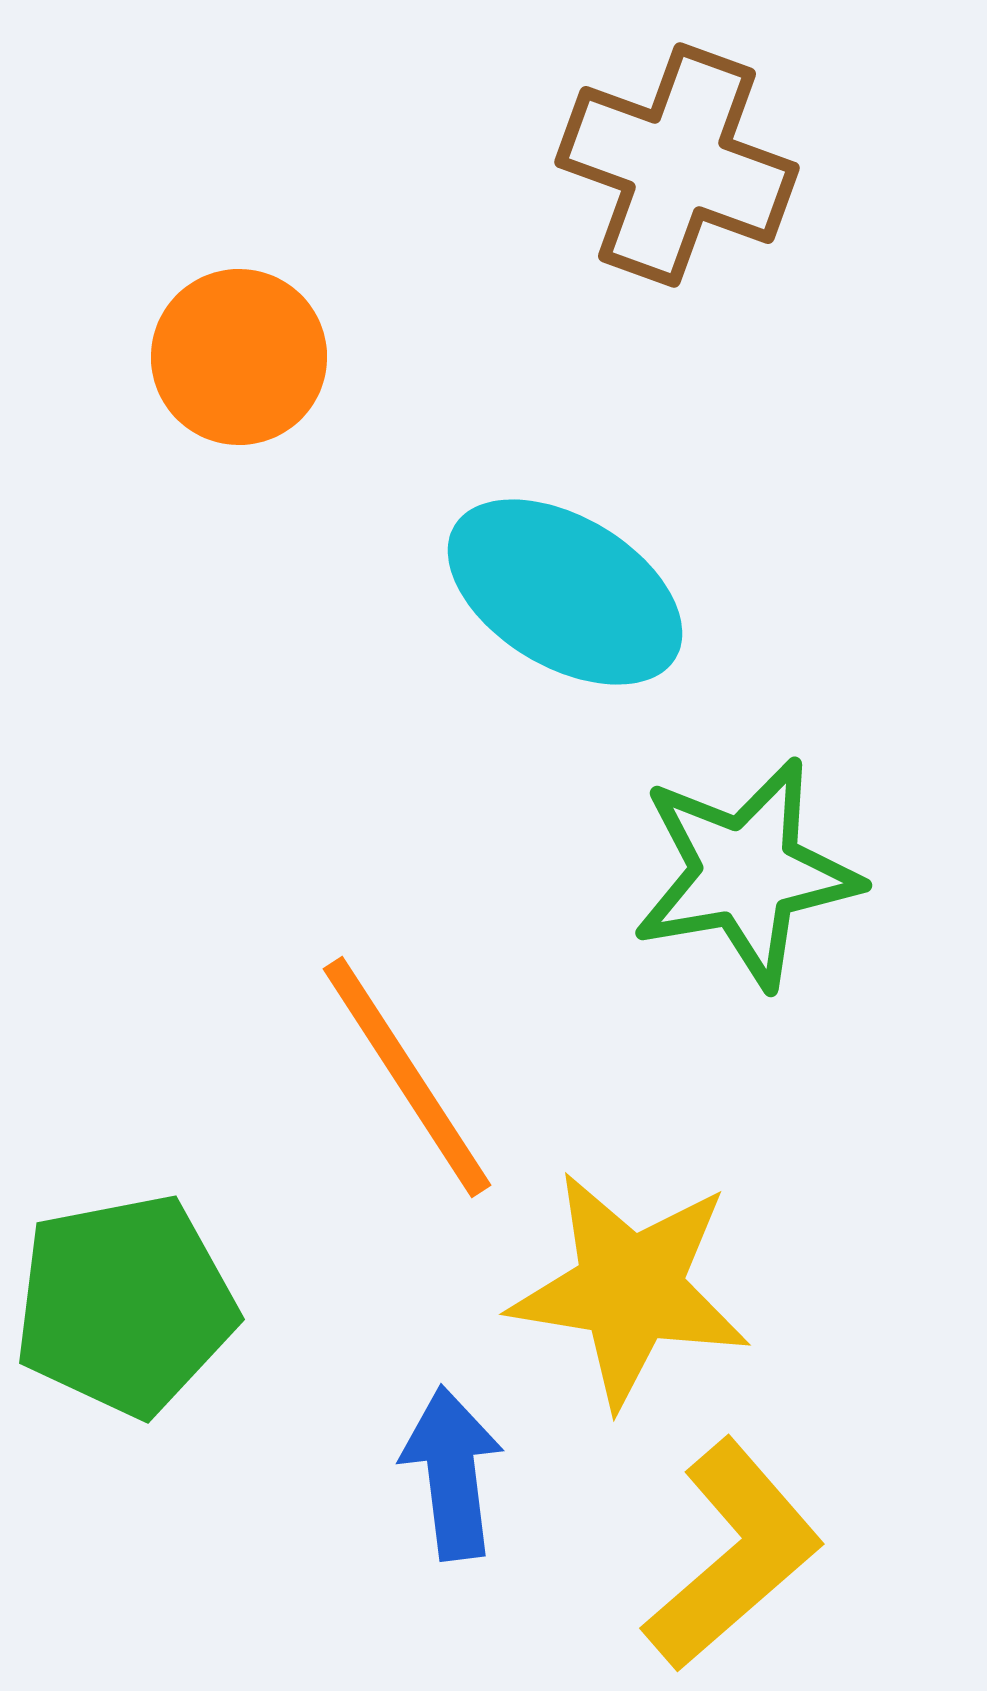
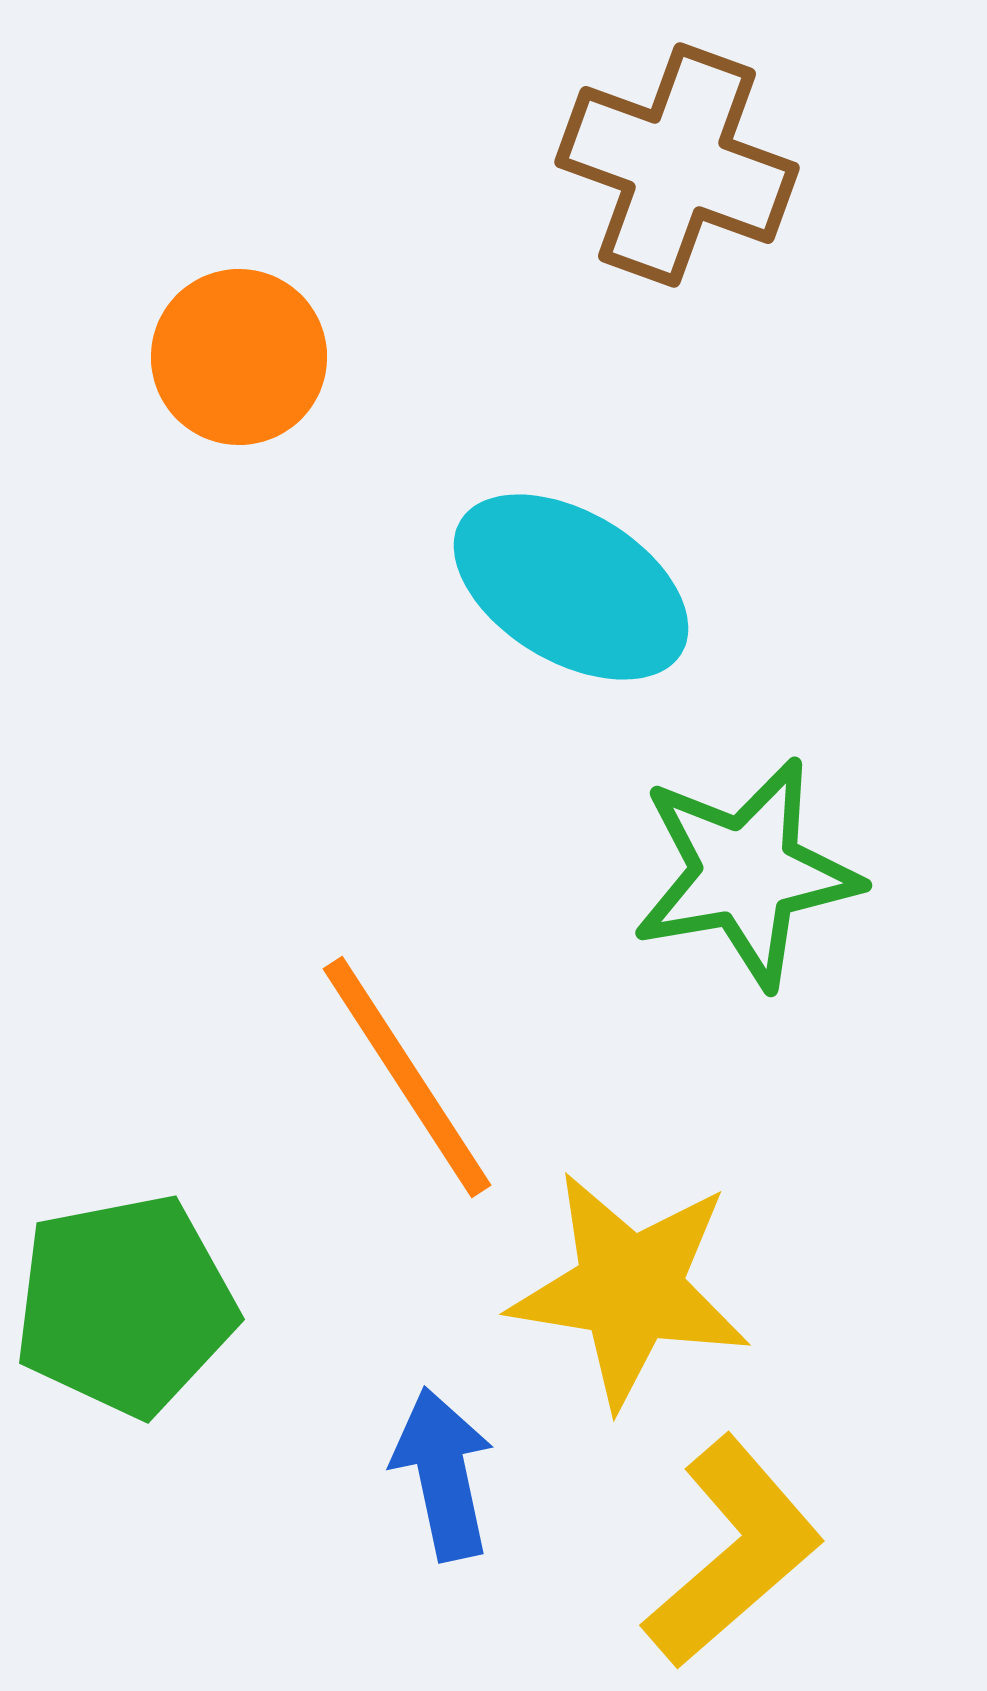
cyan ellipse: moved 6 px right, 5 px up
blue arrow: moved 9 px left, 1 px down; rotated 5 degrees counterclockwise
yellow L-shape: moved 3 px up
